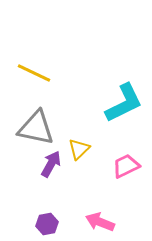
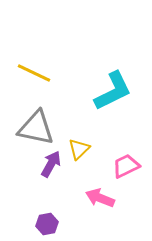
cyan L-shape: moved 11 px left, 12 px up
pink arrow: moved 24 px up
